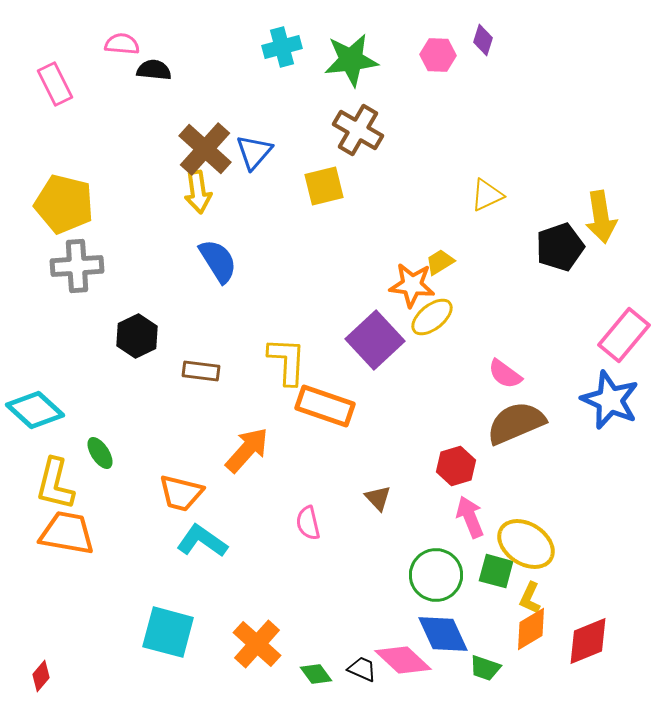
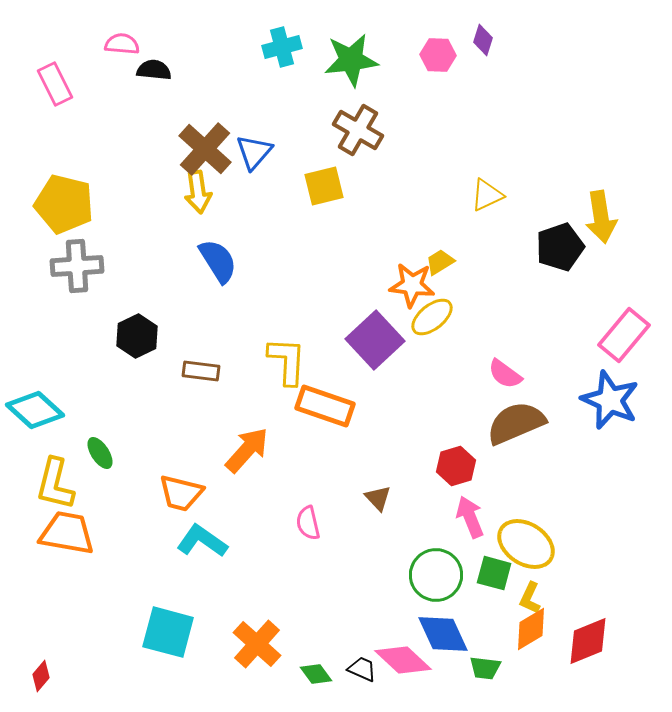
green square at (496, 571): moved 2 px left, 2 px down
green trapezoid at (485, 668): rotated 12 degrees counterclockwise
